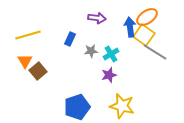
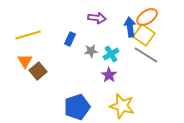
gray line: moved 9 px left, 3 px down
purple star: rotated 21 degrees counterclockwise
